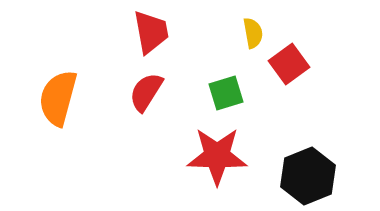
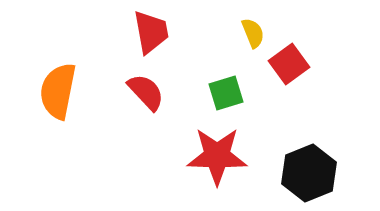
yellow semicircle: rotated 12 degrees counterclockwise
red semicircle: rotated 105 degrees clockwise
orange semicircle: moved 7 px up; rotated 4 degrees counterclockwise
black hexagon: moved 1 px right, 3 px up
